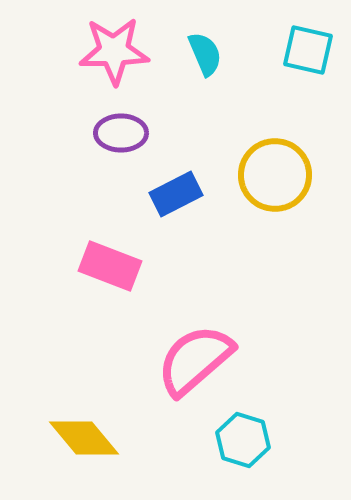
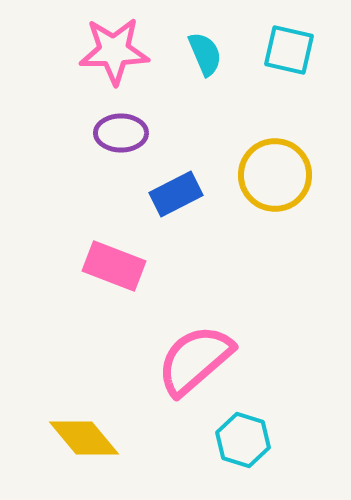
cyan square: moved 19 px left
pink rectangle: moved 4 px right
